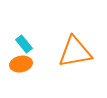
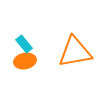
orange ellipse: moved 4 px right, 3 px up
